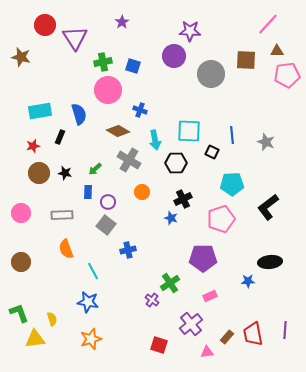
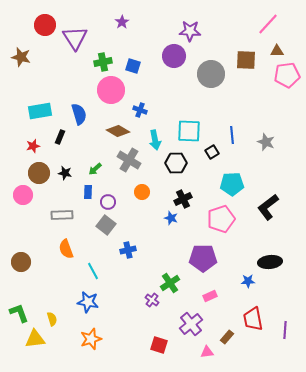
pink circle at (108, 90): moved 3 px right
black square at (212, 152): rotated 32 degrees clockwise
pink circle at (21, 213): moved 2 px right, 18 px up
red trapezoid at (253, 334): moved 15 px up
